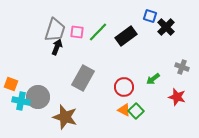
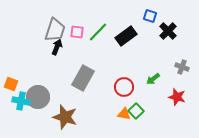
black cross: moved 2 px right, 4 px down
orange triangle: moved 4 px down; rotated 16 degrees counterclockwise
